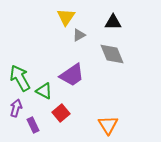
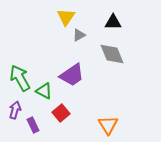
purple arrow: moved 1 px left, 2 px down
